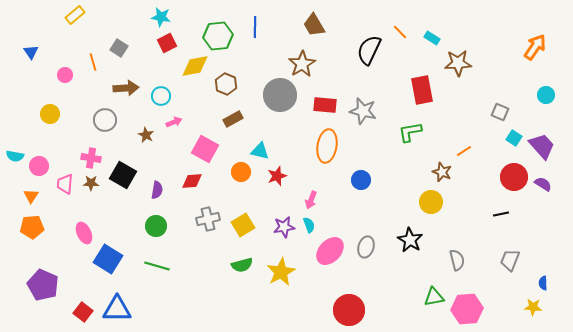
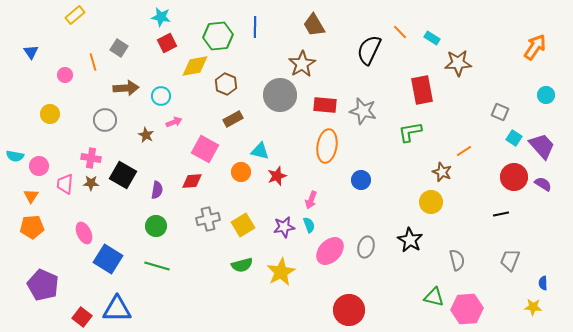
green triangle at (434, 297): rotated 25 degrees clockwise
red square at (83, 312): moved 1 px left, 5 px down
